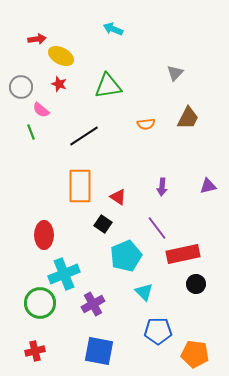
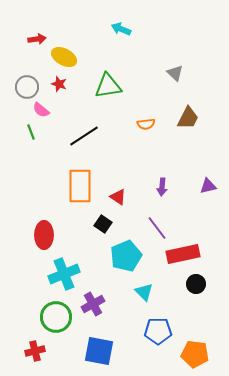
cyan arrow: moved 8 px right
yellow ellipse: moved 3 px right, 1 px down
gray triangle: rotated 30 degrees counterclockwise
gray circle: moved 6 px right
green circle: moved 16 px right, 14 px down
